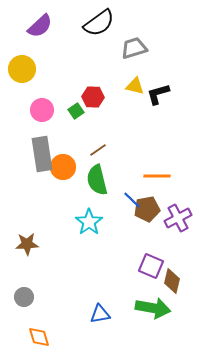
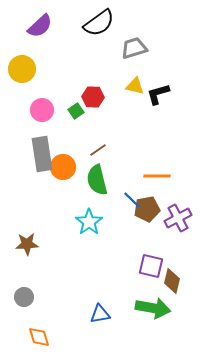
purple square: rotated 10 degrees counterclockwise
